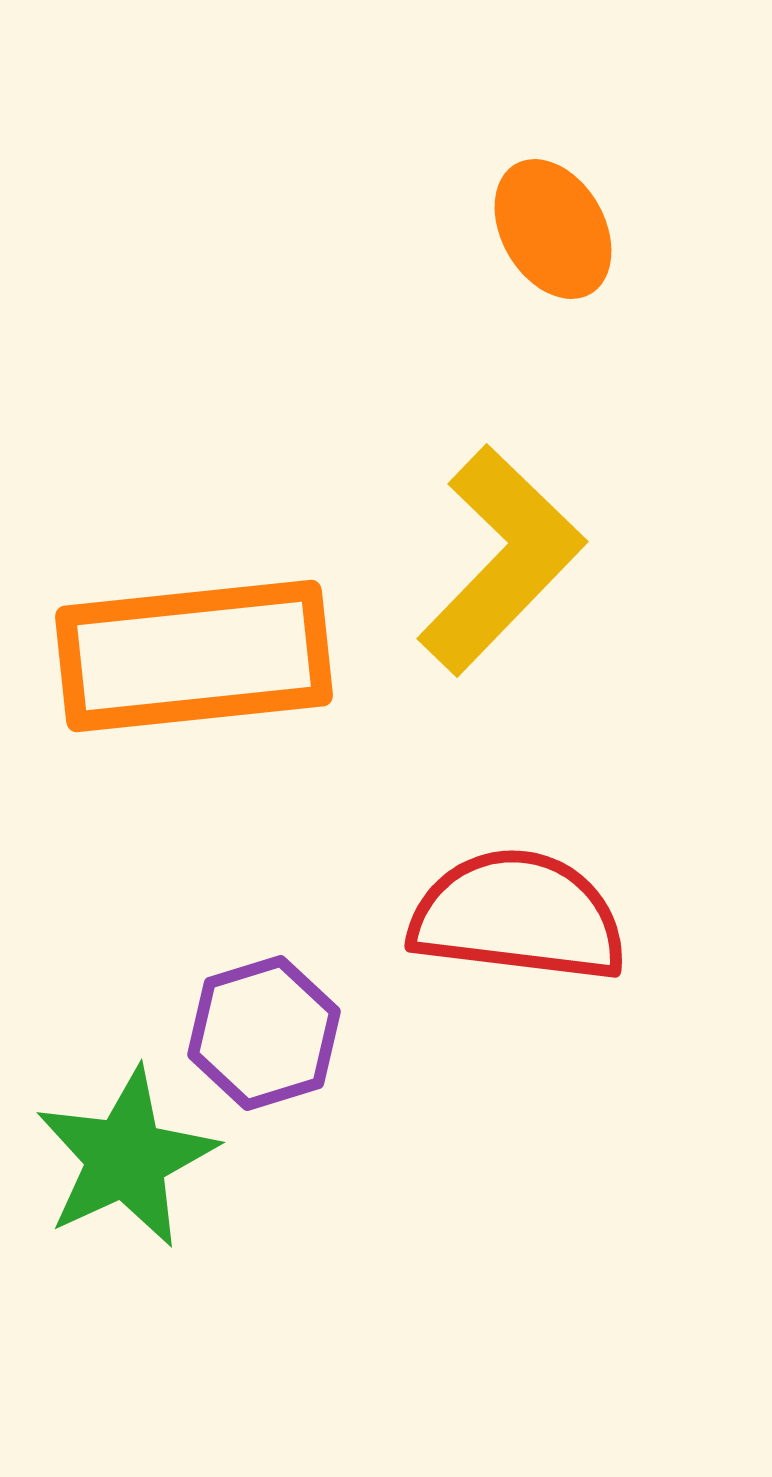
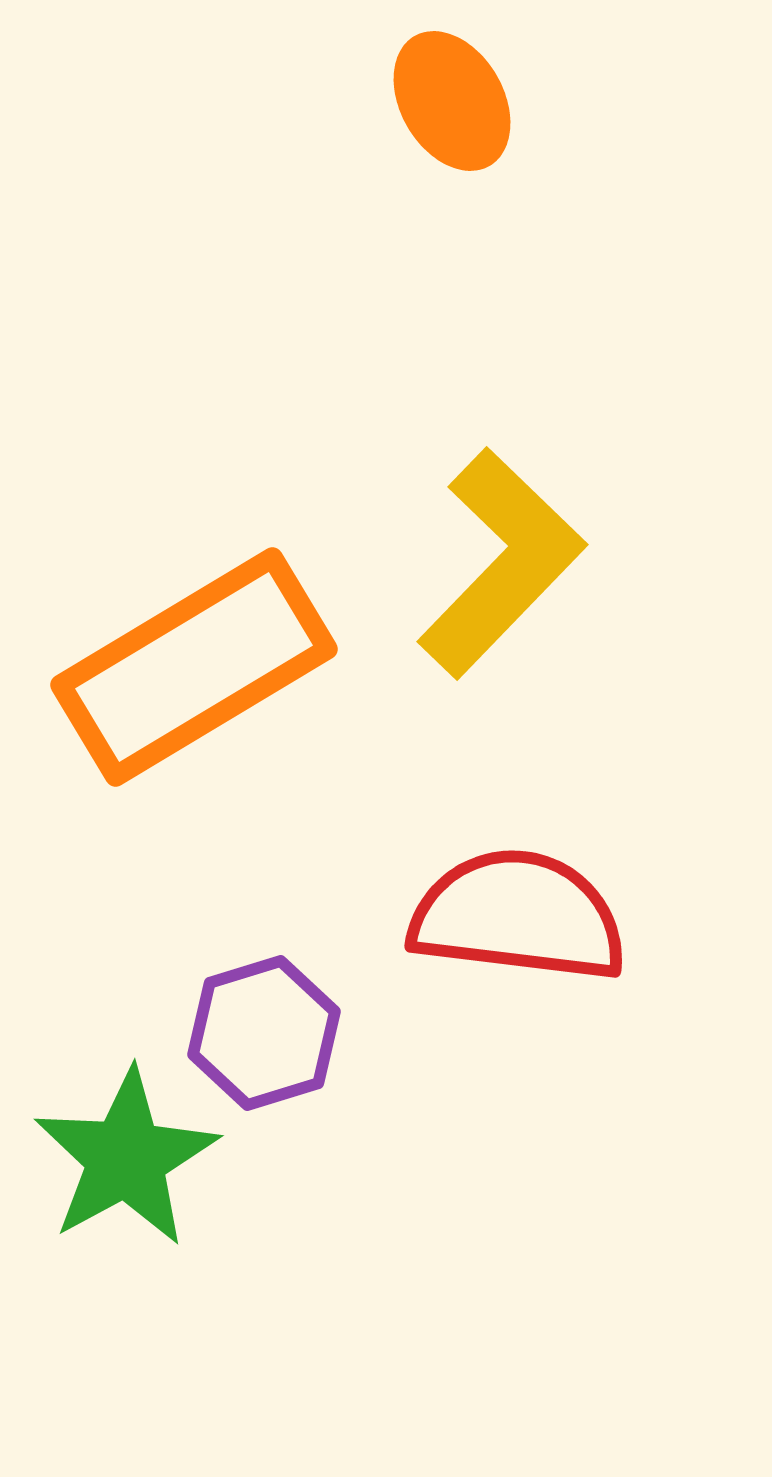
orange ellipse: moved 101 px left, 128 px up
yellow L-shape: moved 3 px down
orange rectangle: moved 11 px down; rotated 25 degrees counterclockwise
green star: rotated 4 degrees counterclockwise
